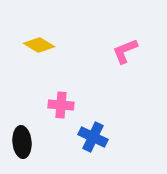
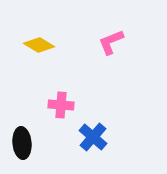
pink L-shape: moved 14 px left, 9 px up
blue cross: rotated 16 degrees clockwise
black ellipse: moved 1 px down
